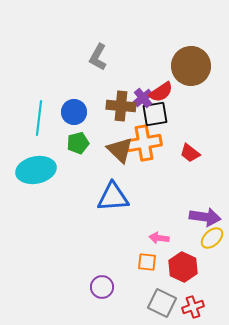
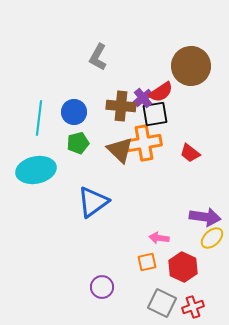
blue triangle: moved 20 px left, 5 px down; rotated 32 degrees counterclockwise
orange square: rotated 18 degrees counterclockwise
